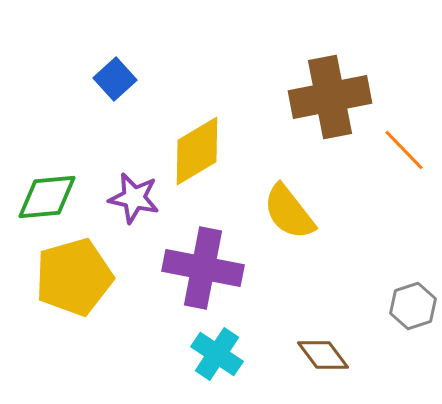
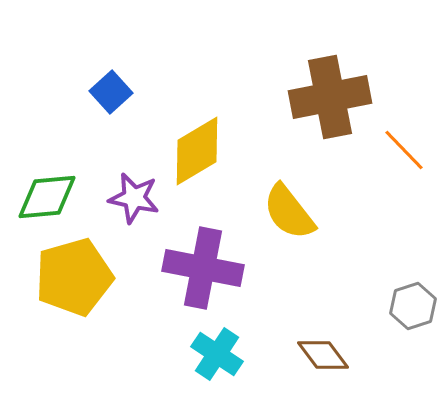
blue square: moved 4 px left, 13 px down
